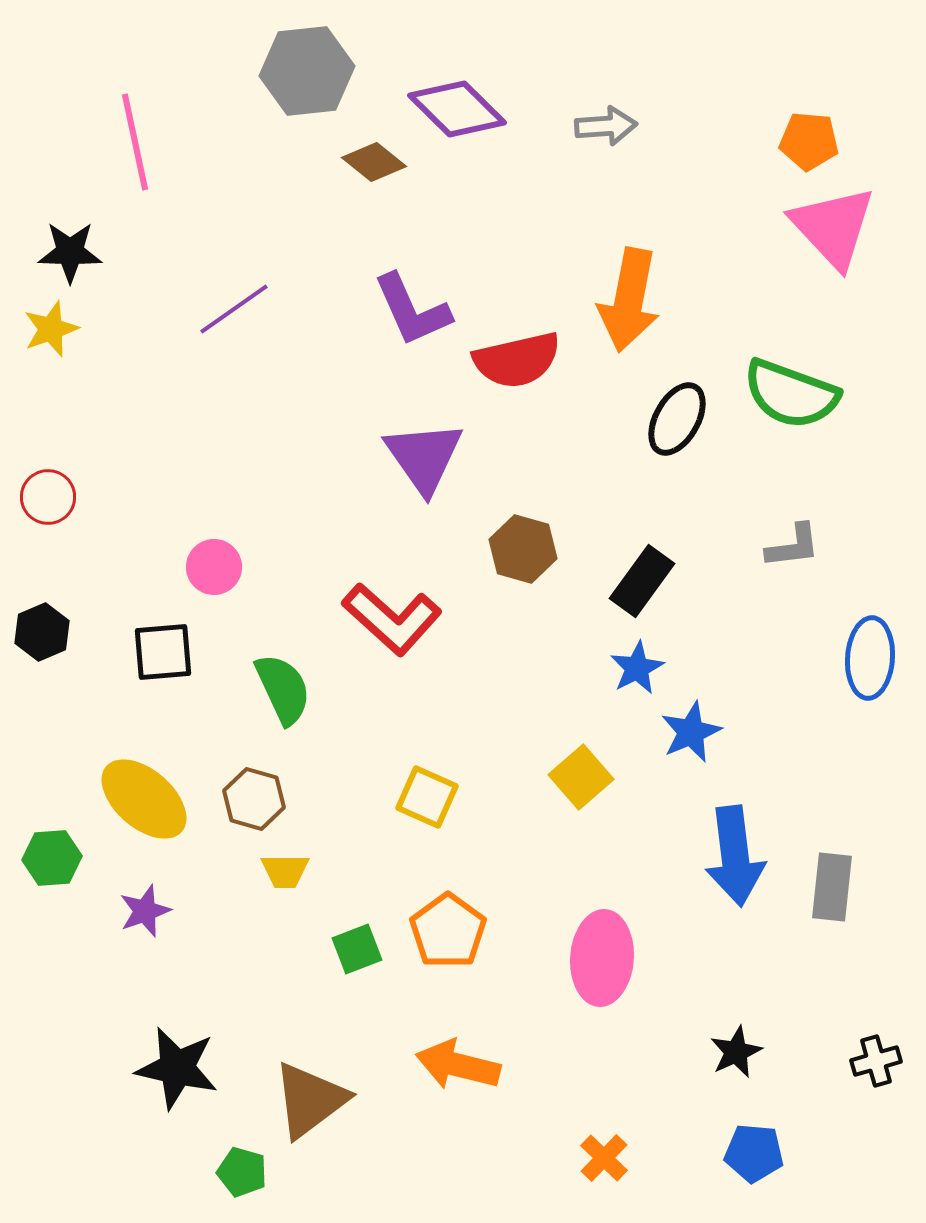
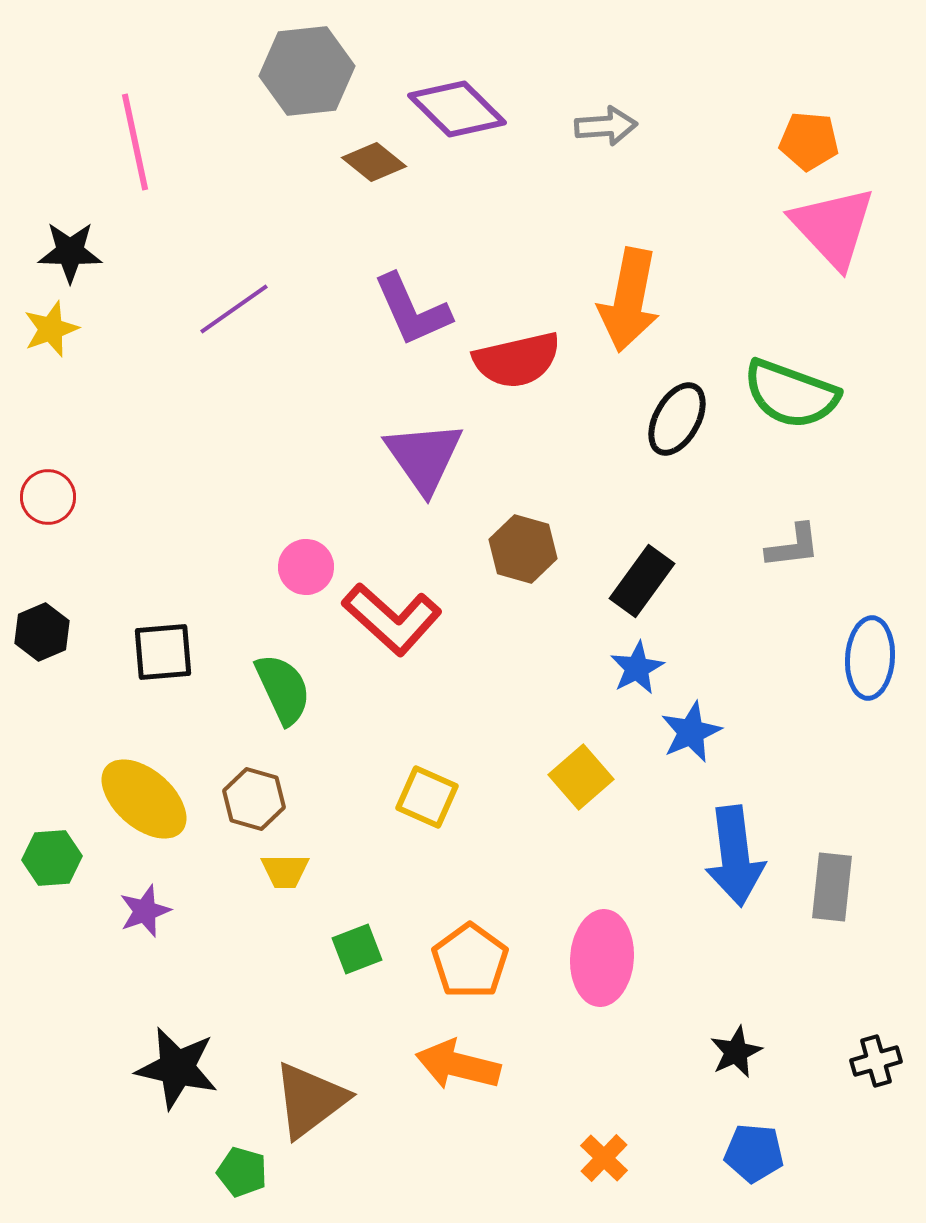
pink circle at (214, 567): moved 92 px right
orange pentagon at (448, 931): moved 22 px right, 30 px down
